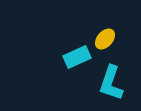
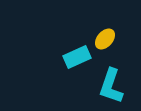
cyan L-shape: moved 3 px down
